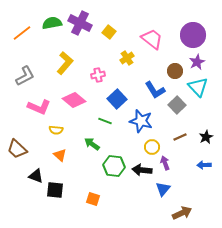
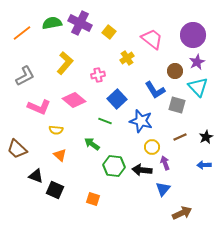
gray square: rotated 30 degrees counterclockwise
black square: rotated 18 degrees clockwise
